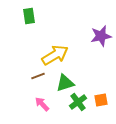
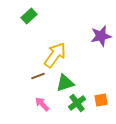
green rectangle: rotated 56 degrees clockwise
yellow arrow: rotated 24 degrees counterclockwise
green cross: moved 1 px left, 1 px down
